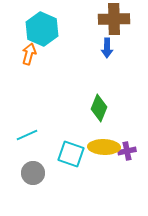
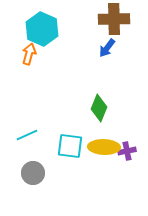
blue arrow: rotated 36 degrees clockwise
cyan square: moved 1 px left, 8 px up; rotated 12 degrees counterclockwise
